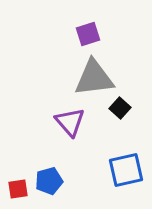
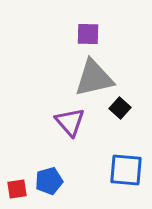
purple square: rotated 20 degrees clockwise
gray triangle: rotated 6 degrees counterclockwise
blue square: rotated 18 degrees clockwise
red square: moved 1 px left
